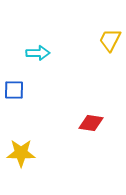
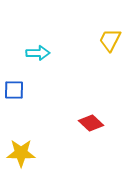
red diamond: rotated 35 degrees clockwise
